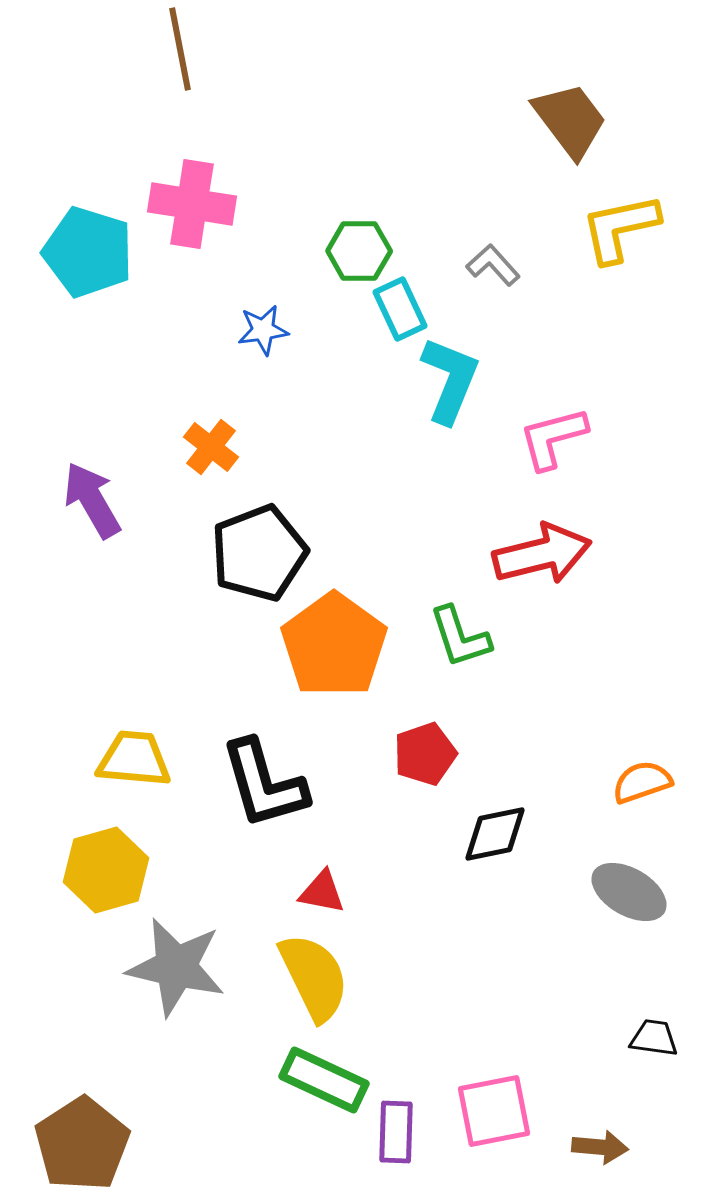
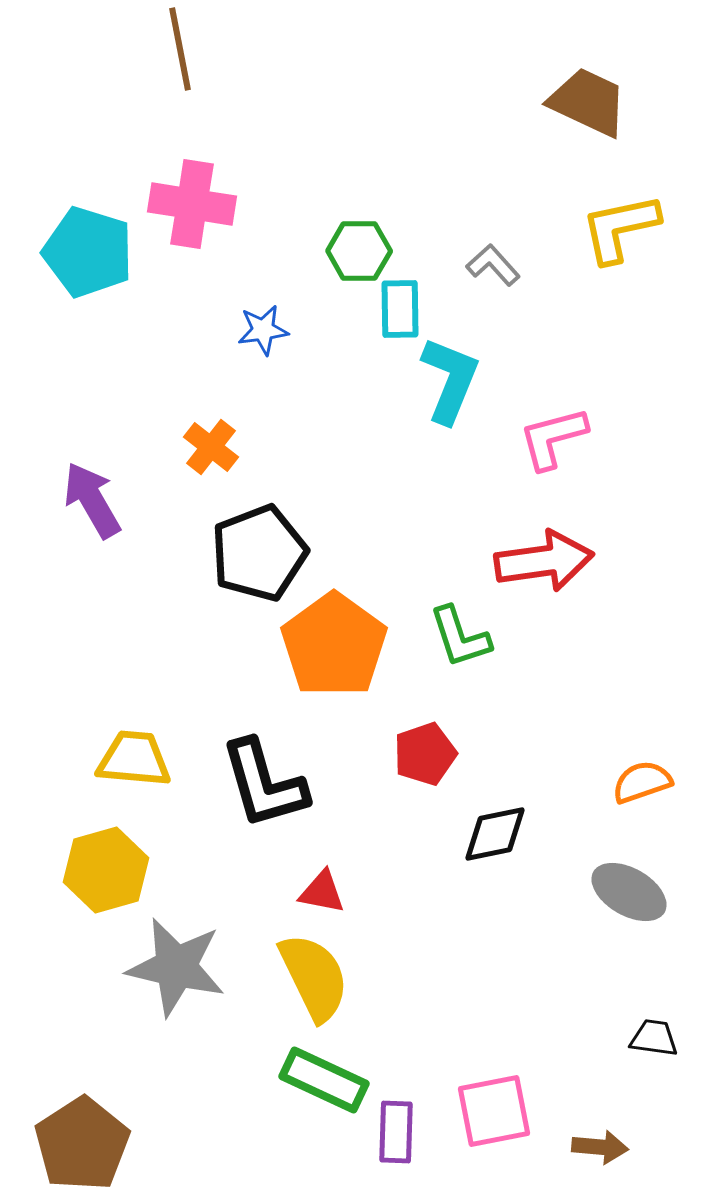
brown trapezoid: moved 18 px right, 18 px up; rotated 28 degrees counterclockwise
cyan rectangle: rotated 24 degrees clockwise
red arrow: moved 2 px right, 7 px down; rotated 6 degrees clockwise
